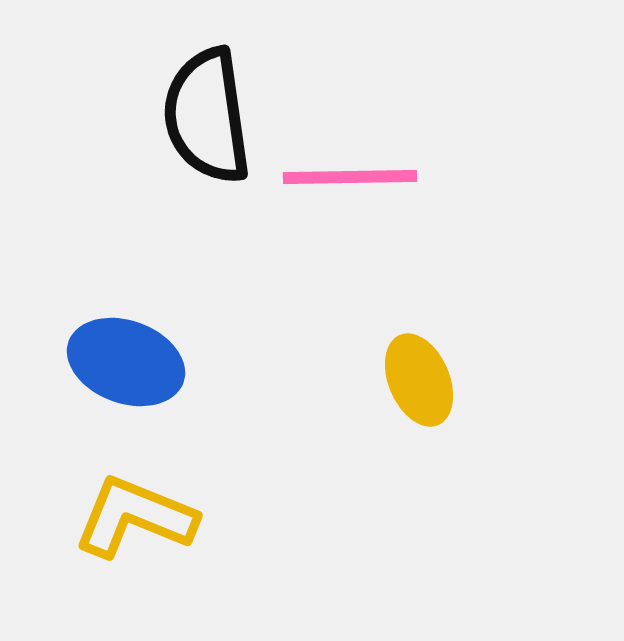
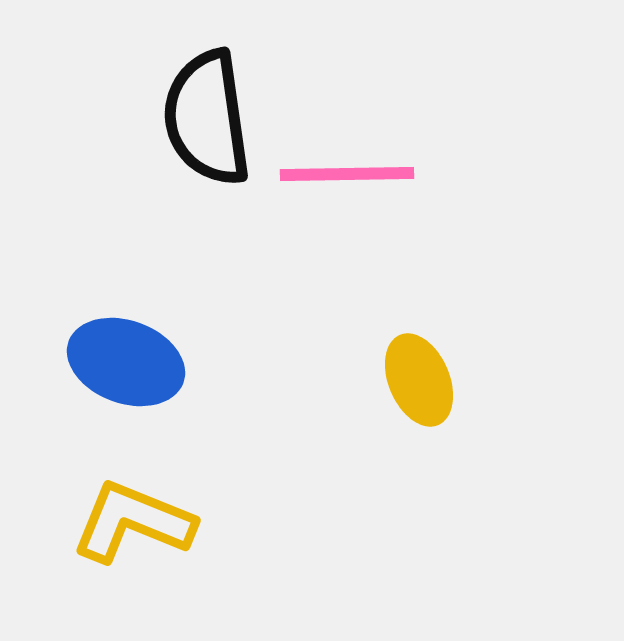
black semicircle: moved 2 px down
pink line: moved 3 px left, 3 px up
yellow L-shape: moved 2 px left, 5 px down
